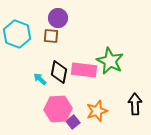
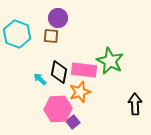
orange star: moved 17 px left, 19 px up
